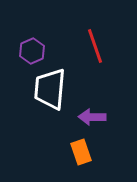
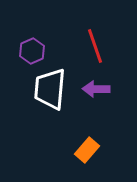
purple arrow: moved 4 px right, 28 px up
orange rectangle: moved 6 px right, 2 px up; rotated 60 degrees clockwise
